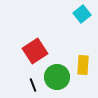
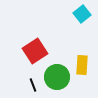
yellow rectangle: moved 1 px left
